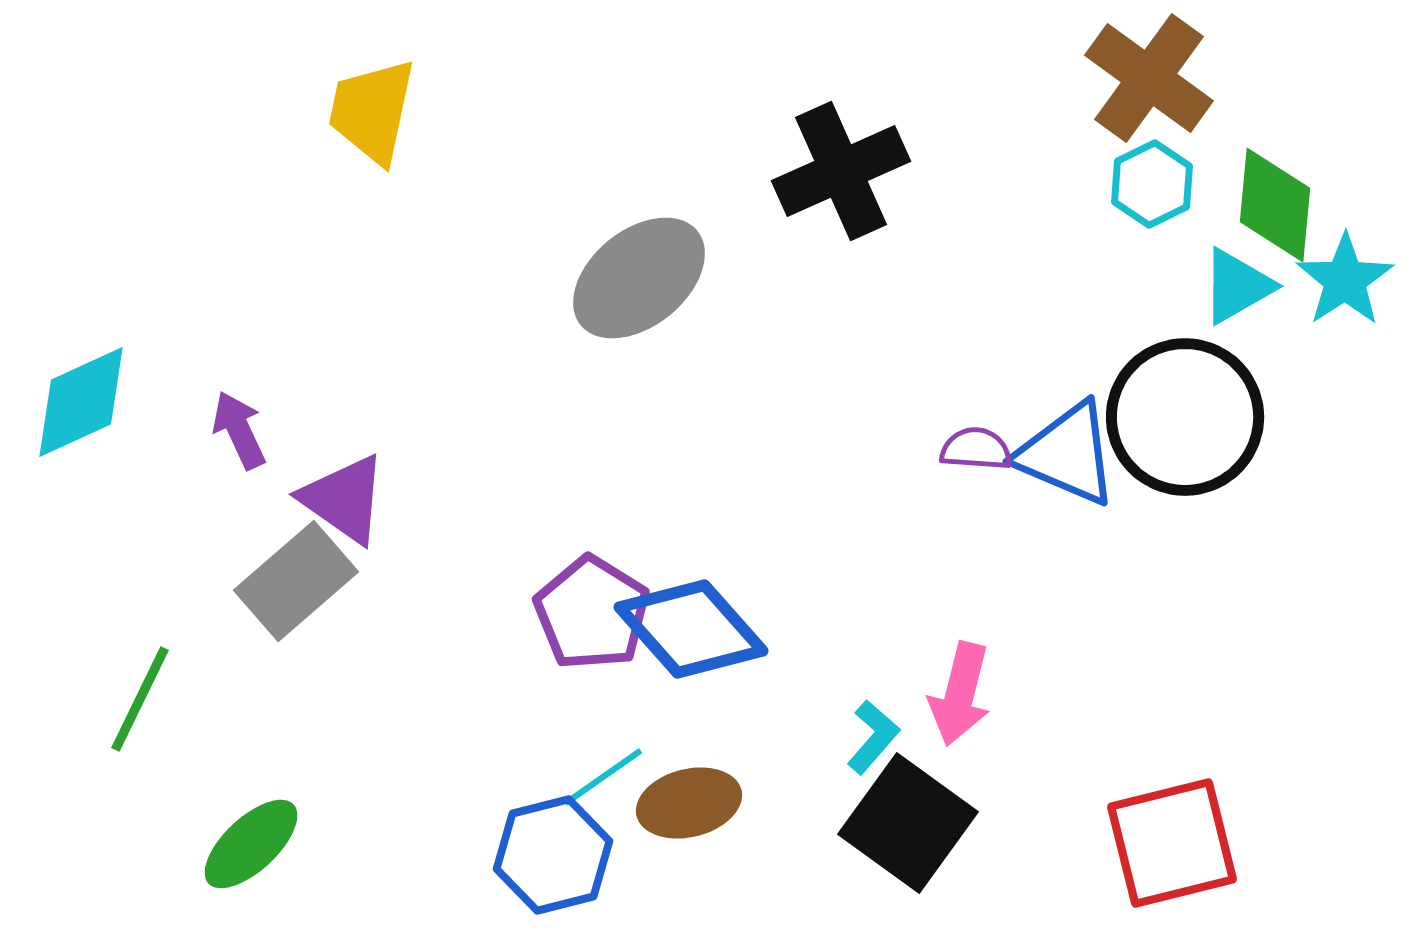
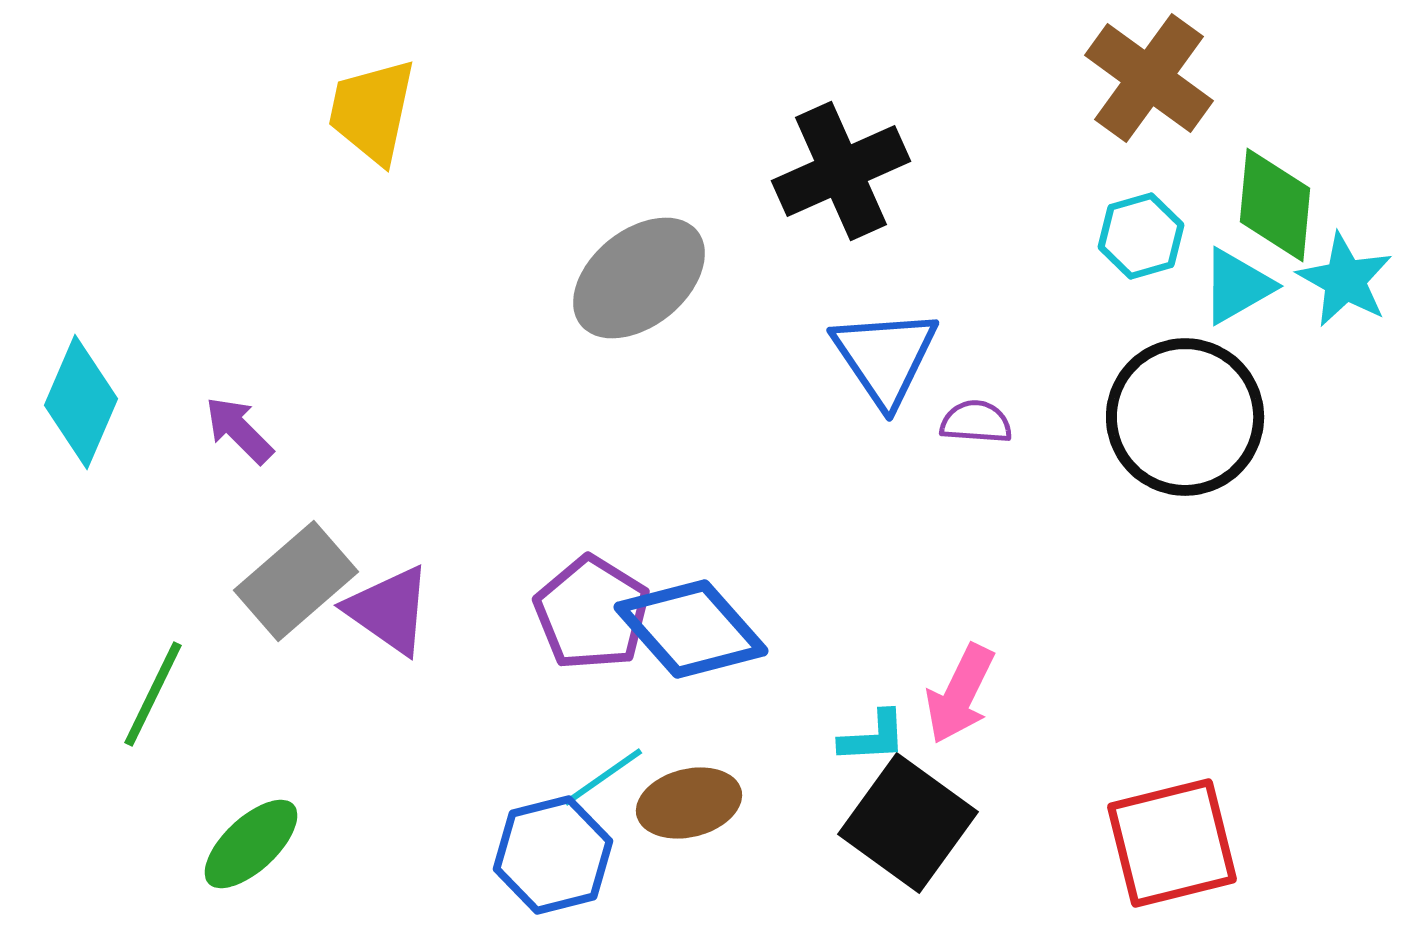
cyan hexagon: moved 11 px left, 52 px down; rotated 10 degrees clockwise
cyan star: rotated 10 degrees counterclockwise
cyan diamond: rotated 42 degrees counterclockwise
purple arrow: rotated 20 degrees counterclockwise
purple semicircle: moved 27 px up
blue triangle: moved 182 px left, 97 px up; rotated 33 degrees clockwise
purple triangle: moved 45 px right, 111 px down
pink arrow: rotated 12 degrees clockwise
green line: moved 13 px right, 5 px up
cyan L-shape: rotated 46 degrees clockwise
